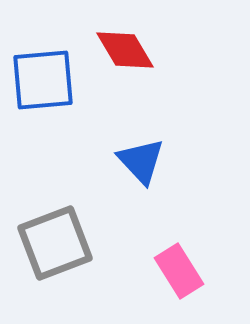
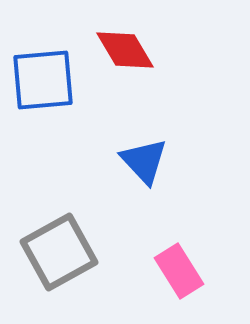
blue triangle: moved 3 px right
gray square: moved 4 px right, 9 px down; rotated 8 degrees counterclockwise
